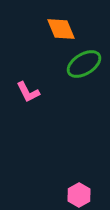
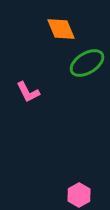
green ellipse: moved 3 px right, 1 px up
